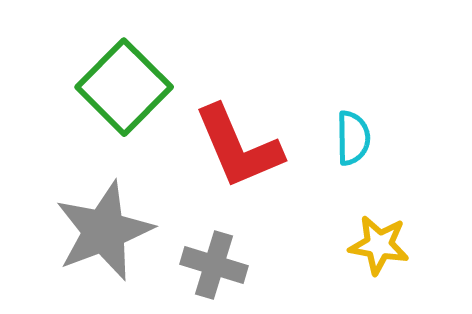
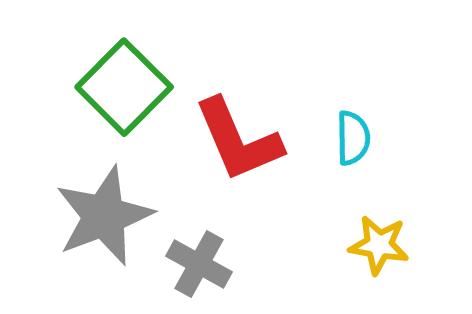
red L-shape: moved 7 px up
gray star: moved 15 px up
gray cross: moved 15 px left, 1 px up; rotated 12 degrees clockwise
